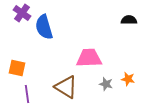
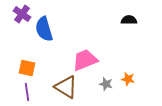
purple cross: moved 1 px down
blue semicircle: moved 2 px down
pink trapezoid: moved 4 px left, 2 px down; rotated 20 degrees counterclockwise
orange square: moved 10 px right
purple line: moved 2 px up
